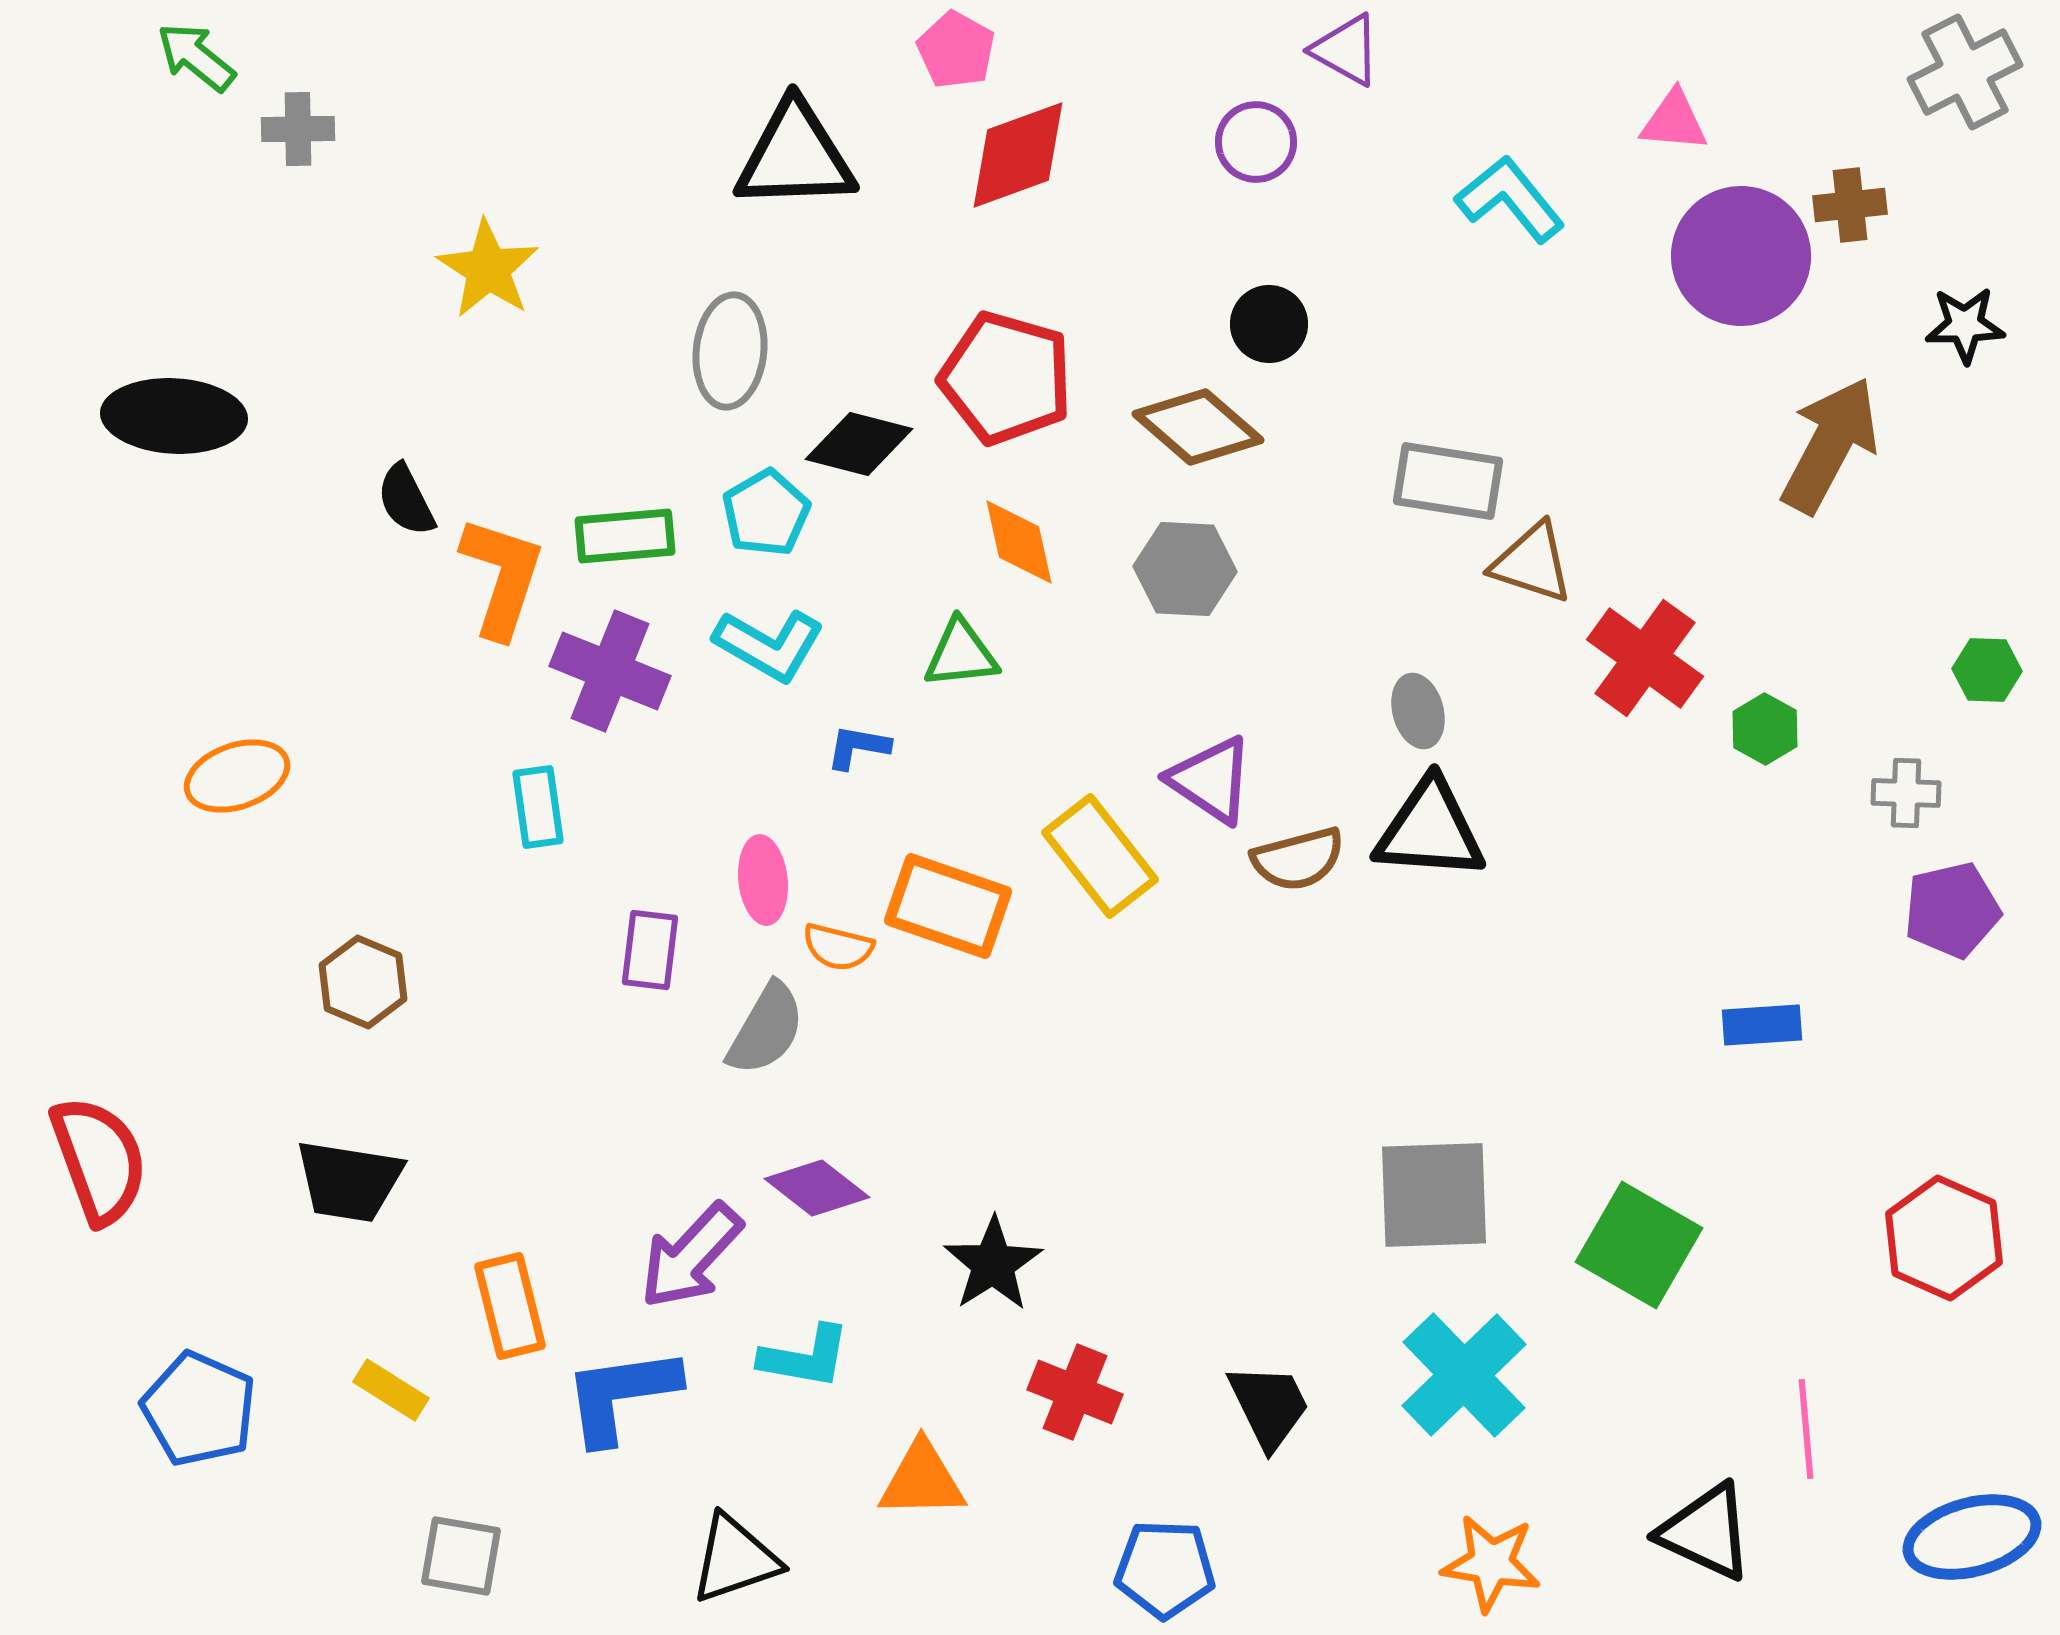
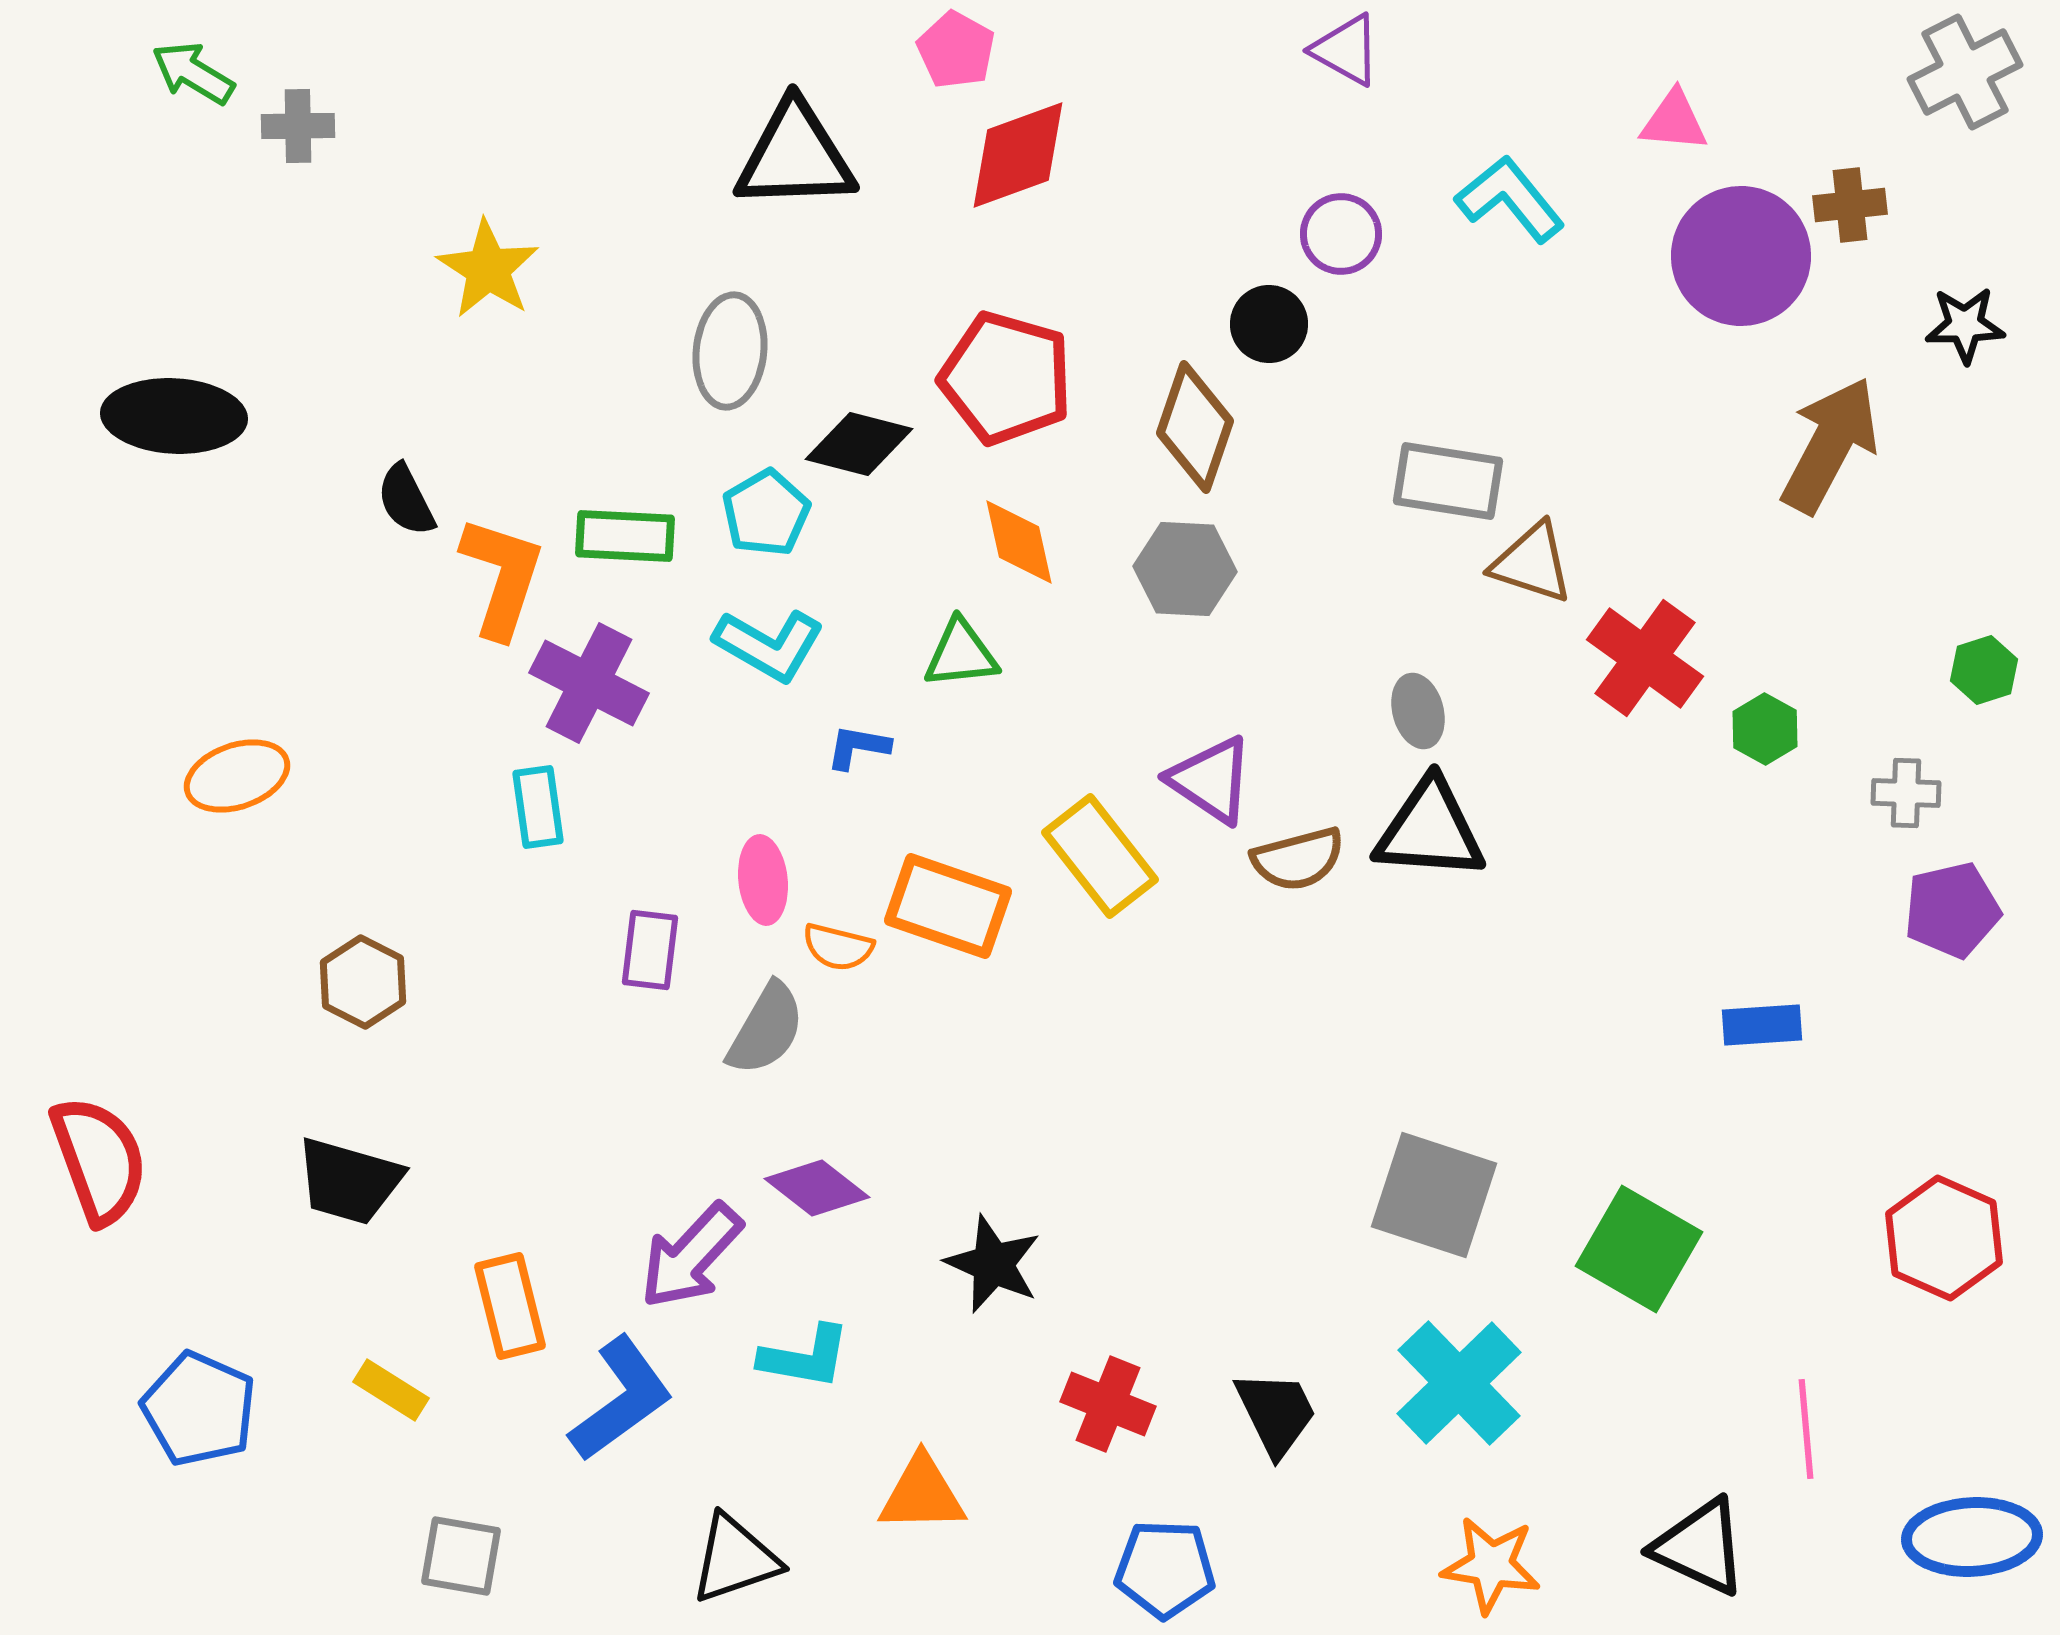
green arrow at (196, 57): moved 3 px left, 16 px down; rotated 8 degrees counterclockwise
gray cross at (298, 129): moved 3 px up
purple circle at (1256, 142): moved 85 px right, 92 px down
brown diamond at (1198, 427): moved 3 px left; rotated 68 degrees clockwise
green rectangle at (625, 536): rotated 8 degrees clockwise
green hexagon at (1987, 670): moved 3 px left; rotated 20 degrees counterclockwise
purple cross at (610, 671): moved 21 px left, 12 px down; rotated 5 degrees clockwise
brown hexagon at (363, 982): rotated 4 degrees clockwise
black trapezoid at (349, 1181): rotated 7 degrees clockwise
gray square at (1434, 1195): rotated 20 degrees clockwise
green square at (1639, 1245): moved 4 px down
black star at (993, 1264): rotated 16 degrees counterclockwise
cyan cross at (1464, 1375): moved 5 px left, 8 px down
red cross at (1075, 1392): moved 33 px right, 12 px down
blue L-shape at (621, 1395): moved 4 px down; rotated 152 degrees clockwise
black trapezoid at (1269, 1406): moved 7 px right, 7 px down
orange triangle at (922, 1480): moved 14 px down
black triangle at (1706, 1532): moved 6 px left, 15 px down
blue ellipse at (1972, 1537): rotated 12 degrees clockwise
orange star at (1491, 1563): moved 2 px down
